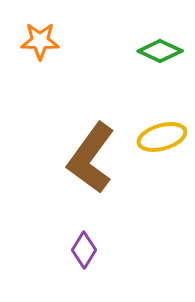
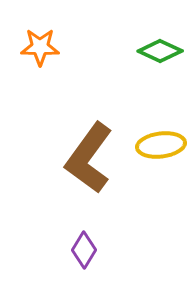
orange star: moved 6 px down
yellow ellipse: moved 1 px left, 8 px down; rotated 9 degrees clockwise
brown L-shape: moved 2 px left
